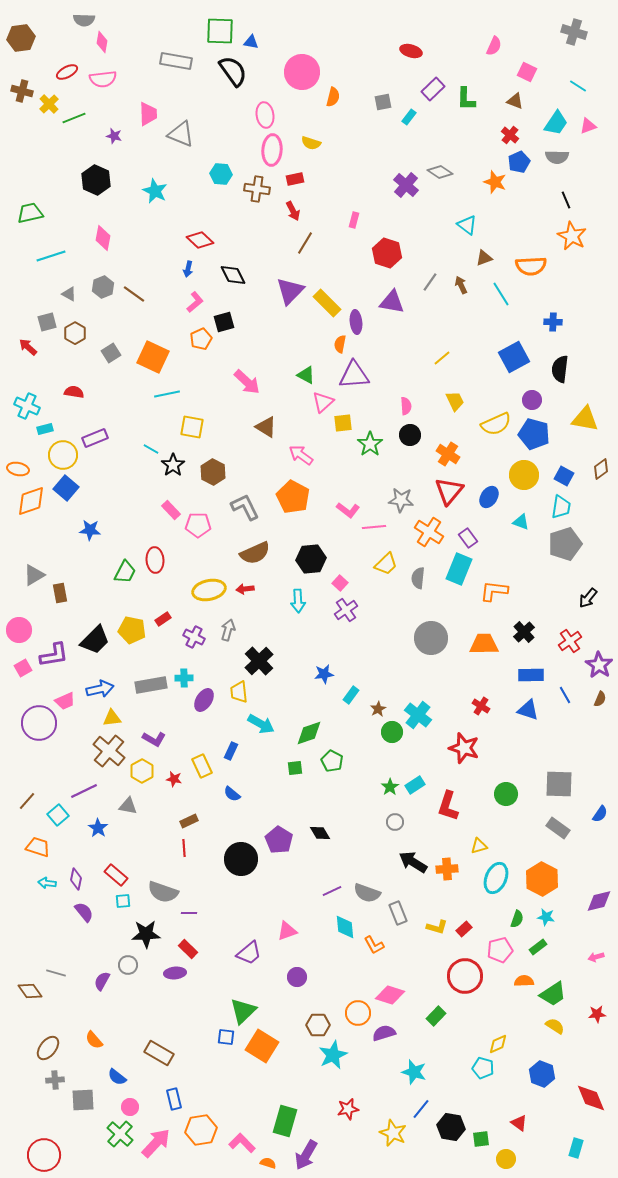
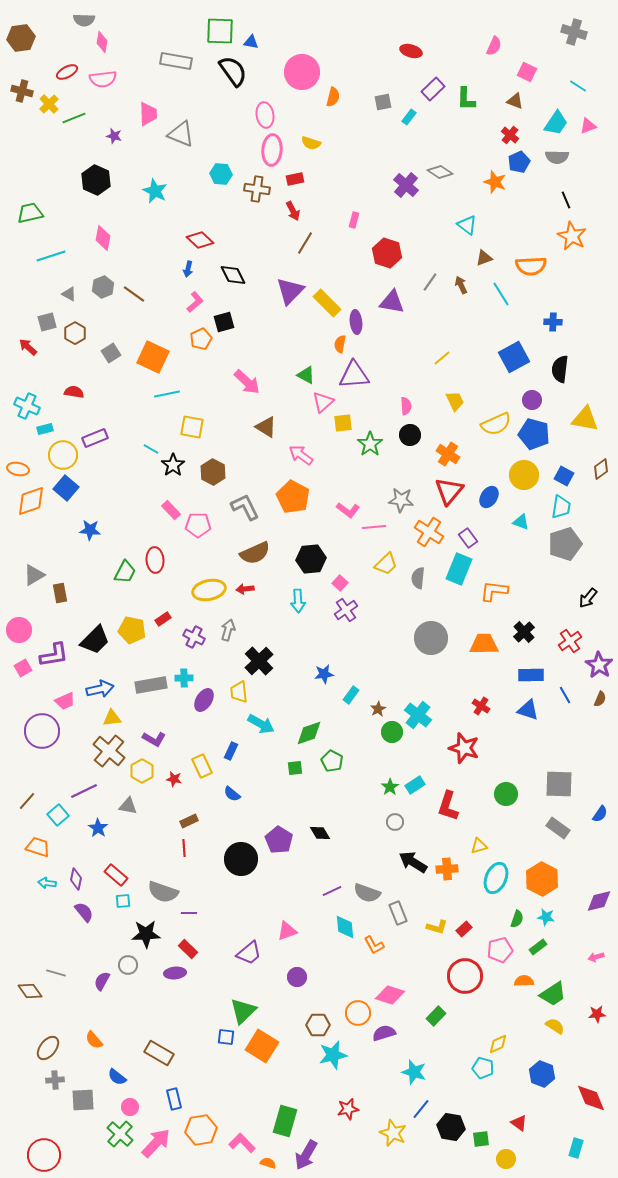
purple circle at (39, 723): moved 3 px right, 8 px down
cyan star at (333, 1055): rotated 12 degrees clockwise
